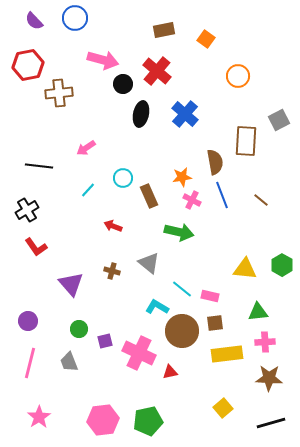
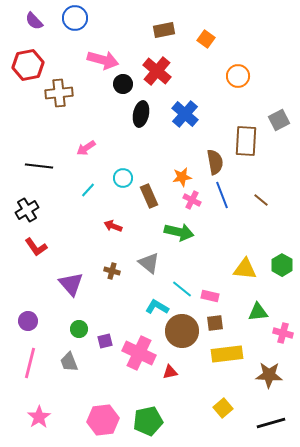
pink cross at (265, 342): moved 18 px right, 9 px up; rotated 18 degrees clockwise
brown star at (269, 378): moved 3 px up
